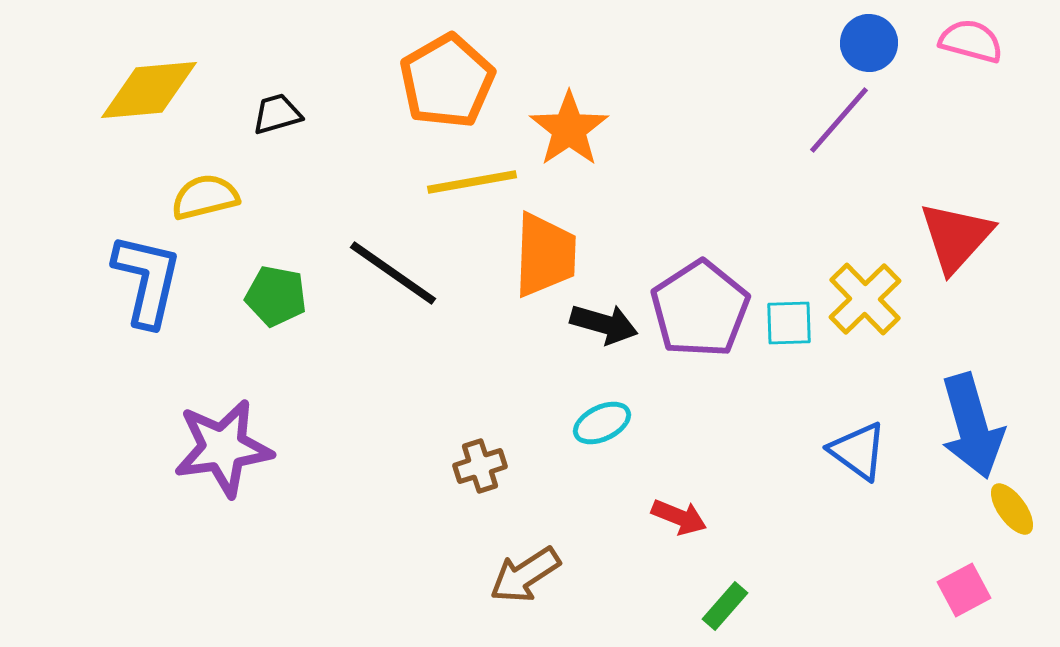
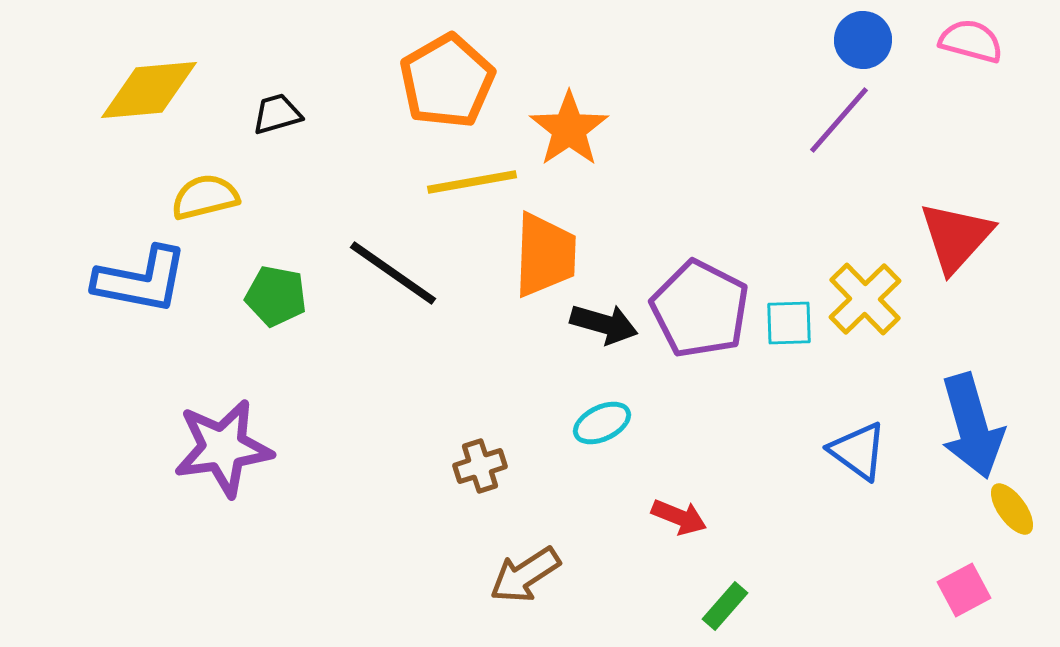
blue circle: moved 6 px left, 3 px up
blue L-shape: moved 6 px left; rotated 88 degrees clockwise
purple pentagon: rotated 12 degrees counterclockwise
